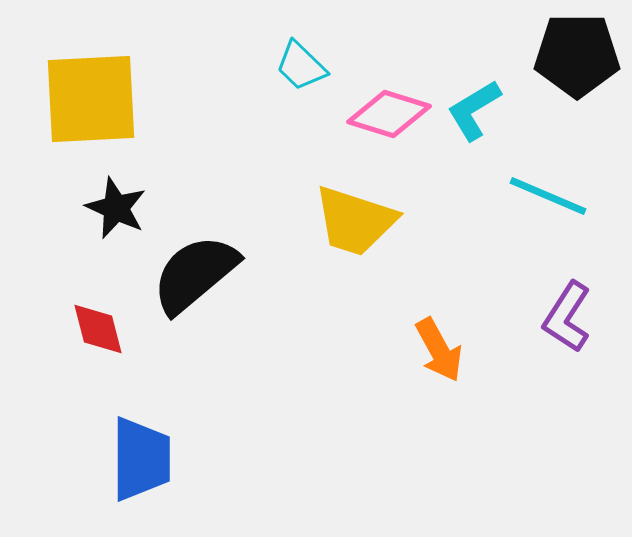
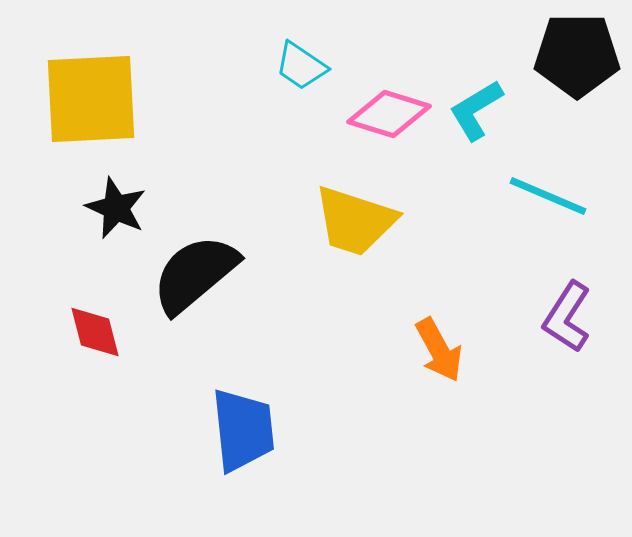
cyan trapezoid: rotated 10 degrees counterclockwise
cyan L-shape: moved 2 px right
red diamond: moved 3 px left, 3 px down
blue trapezoid: moved 102 px right, 29 px up; rotated 6 degrees counterclockwise
